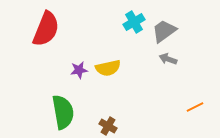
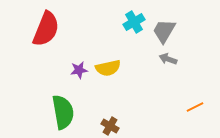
gray trapezoid: rotated 24 degrees counterclockwise
brown cross: moved 2 px right
